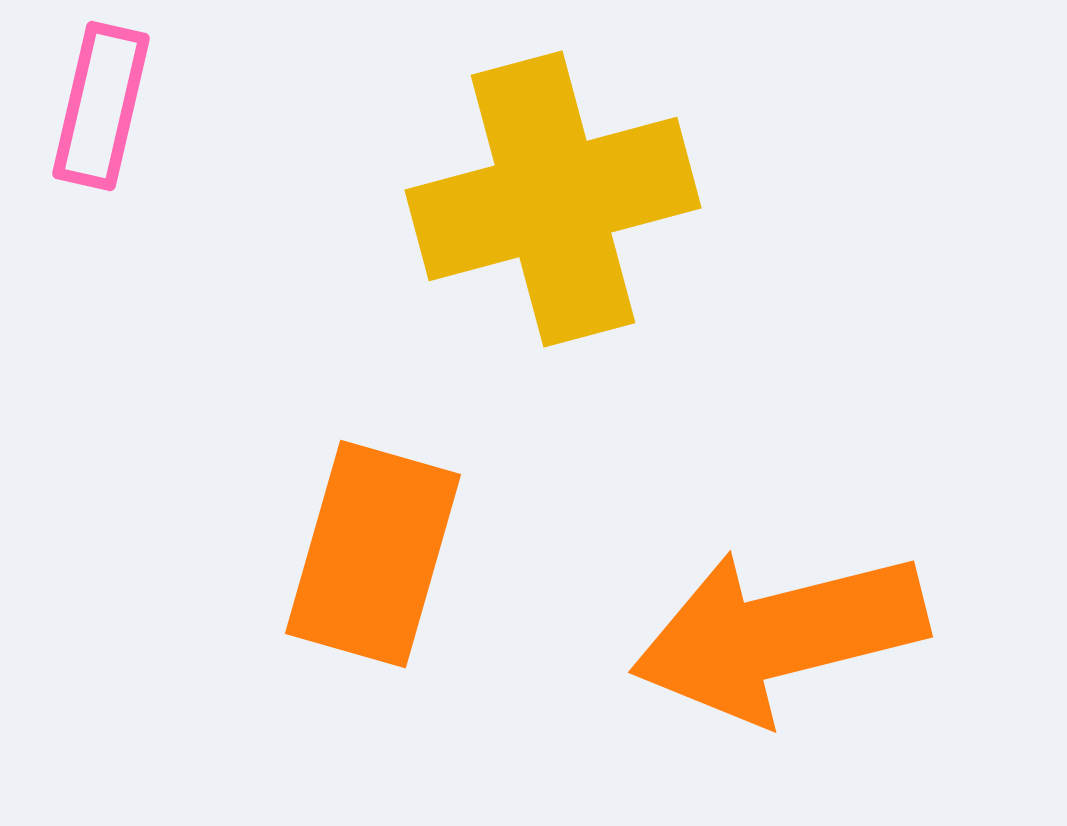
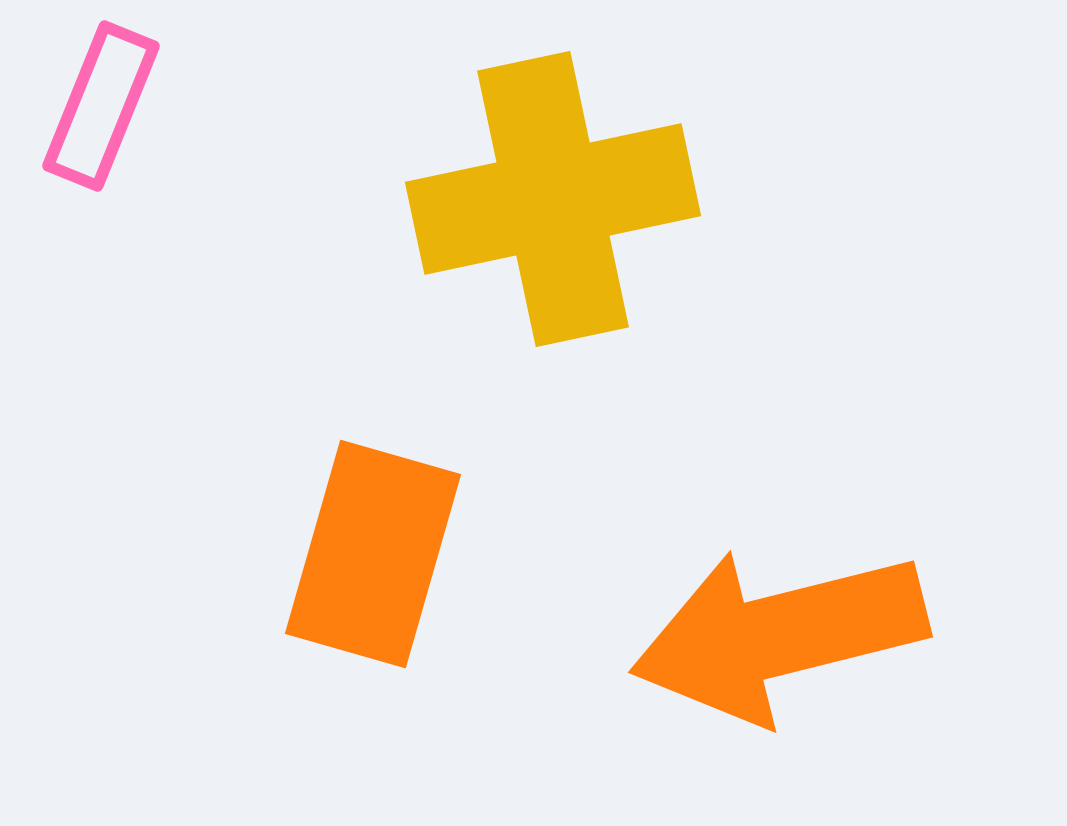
pink rectangle: rotated 9 degrees clockwise
yellow cross: rotated 3 degrees clockwise
